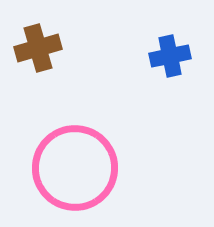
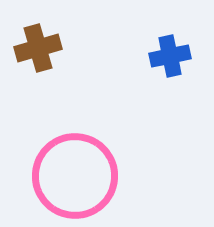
pink circle: moved 8 px down
